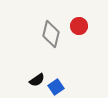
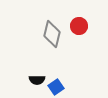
gray diamond: moved 1 px right
black semicircle: rotated 35 degrees clockwise
